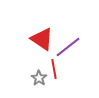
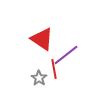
purple line: moved 2 px left, 8 px down
